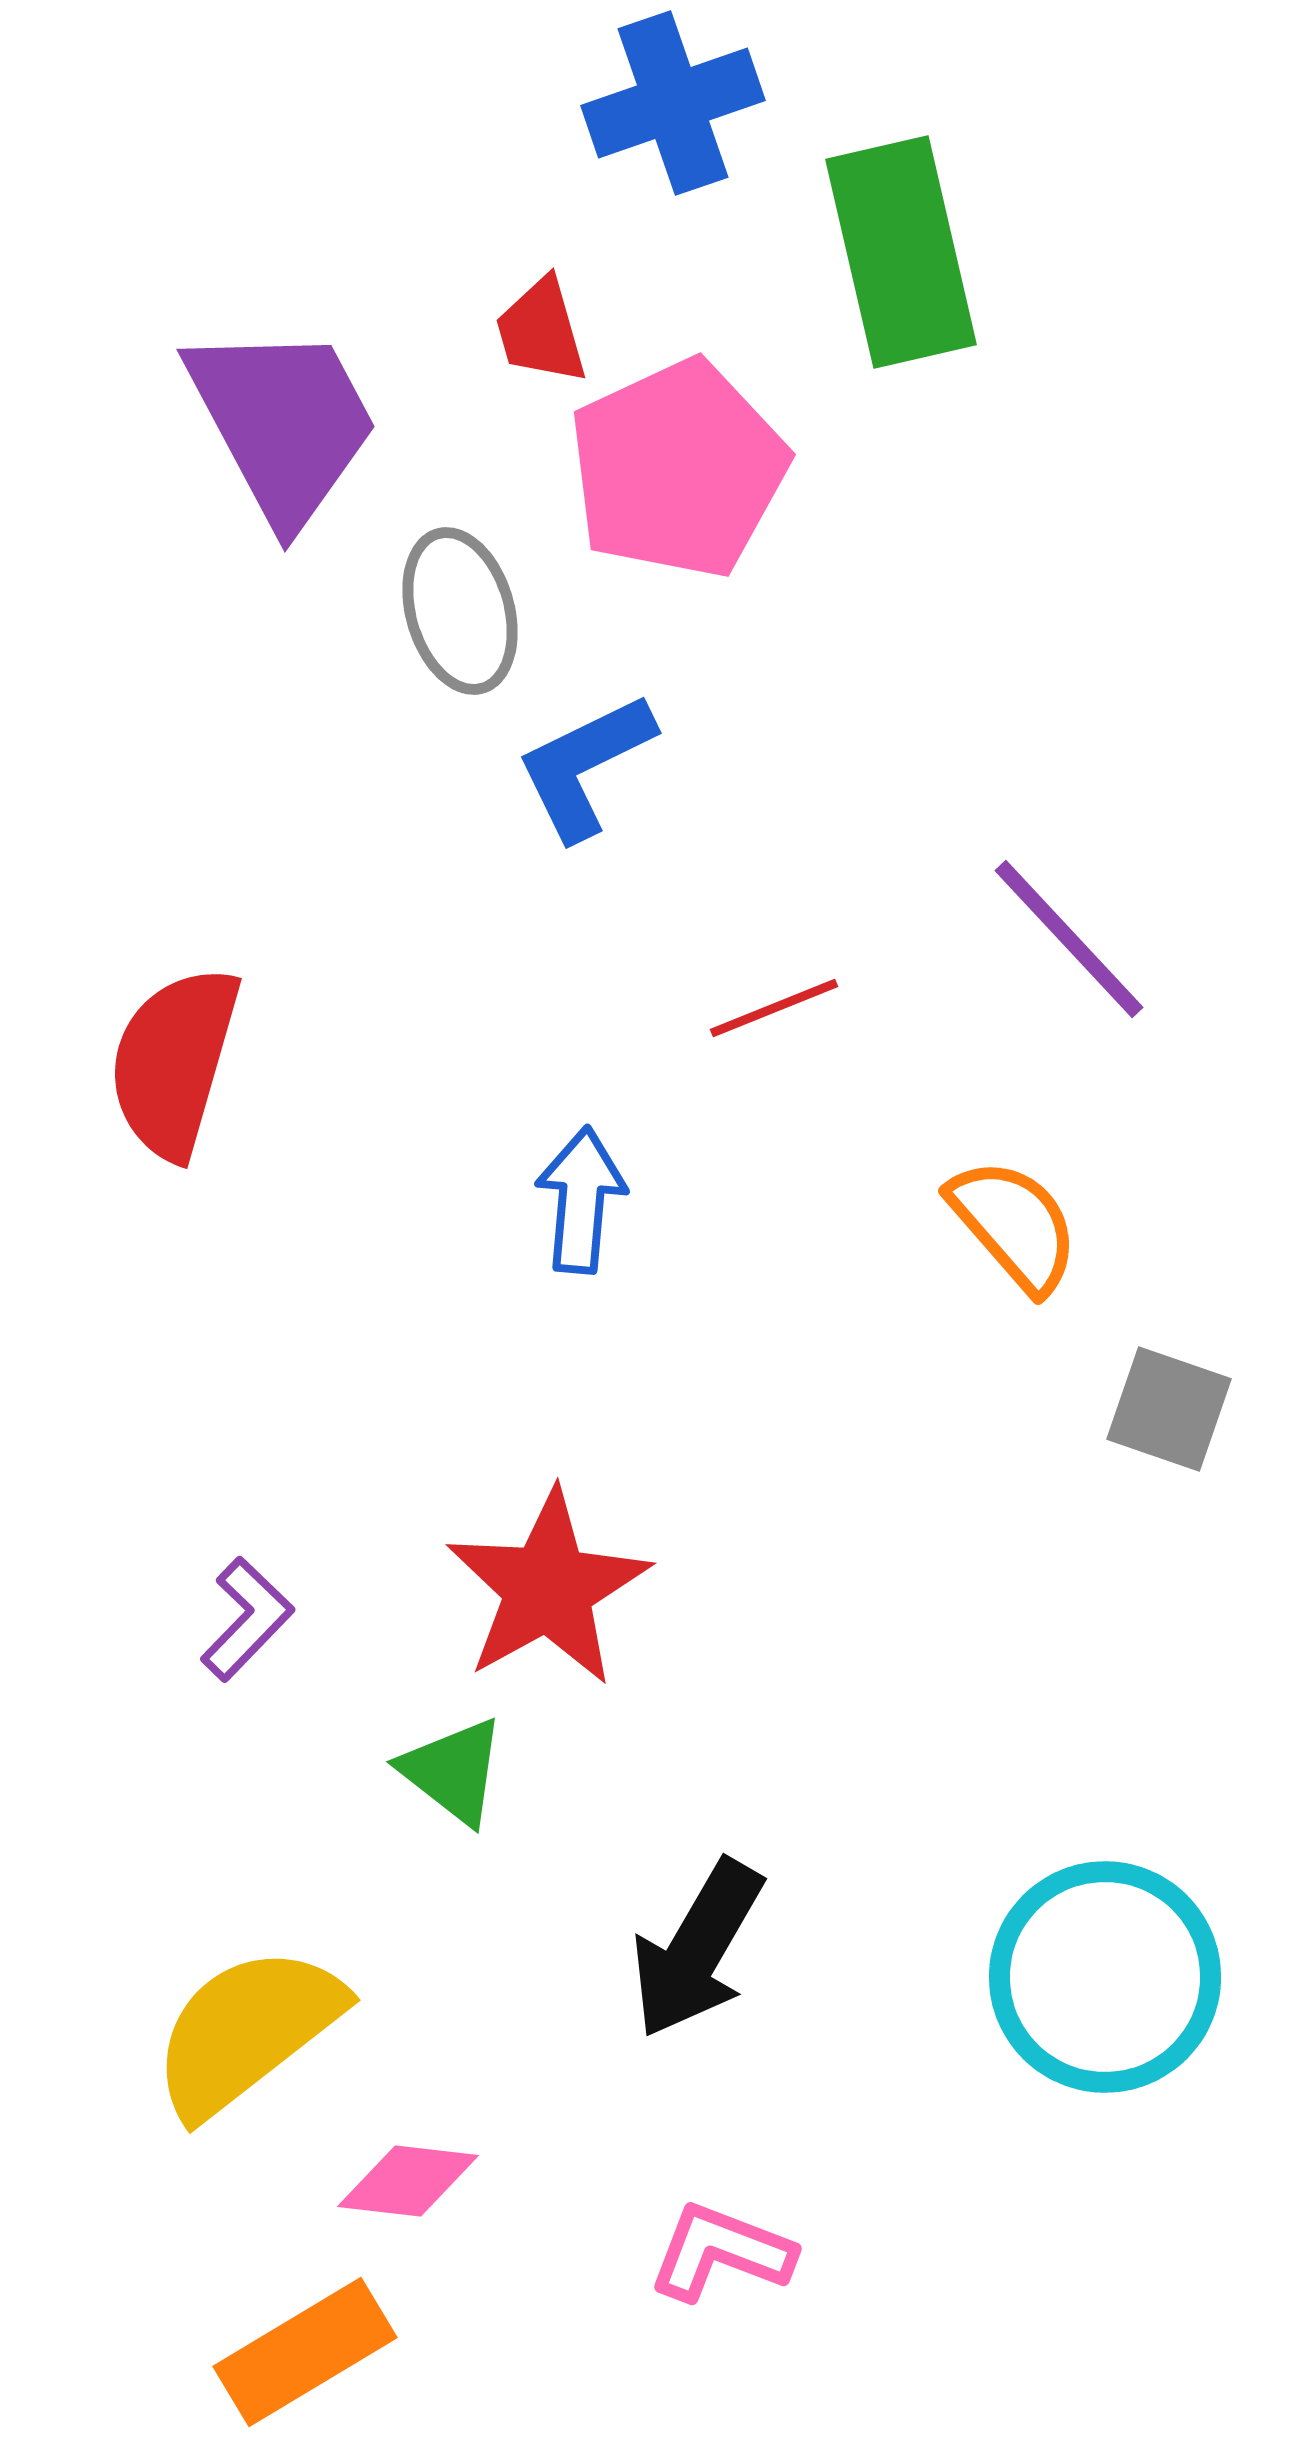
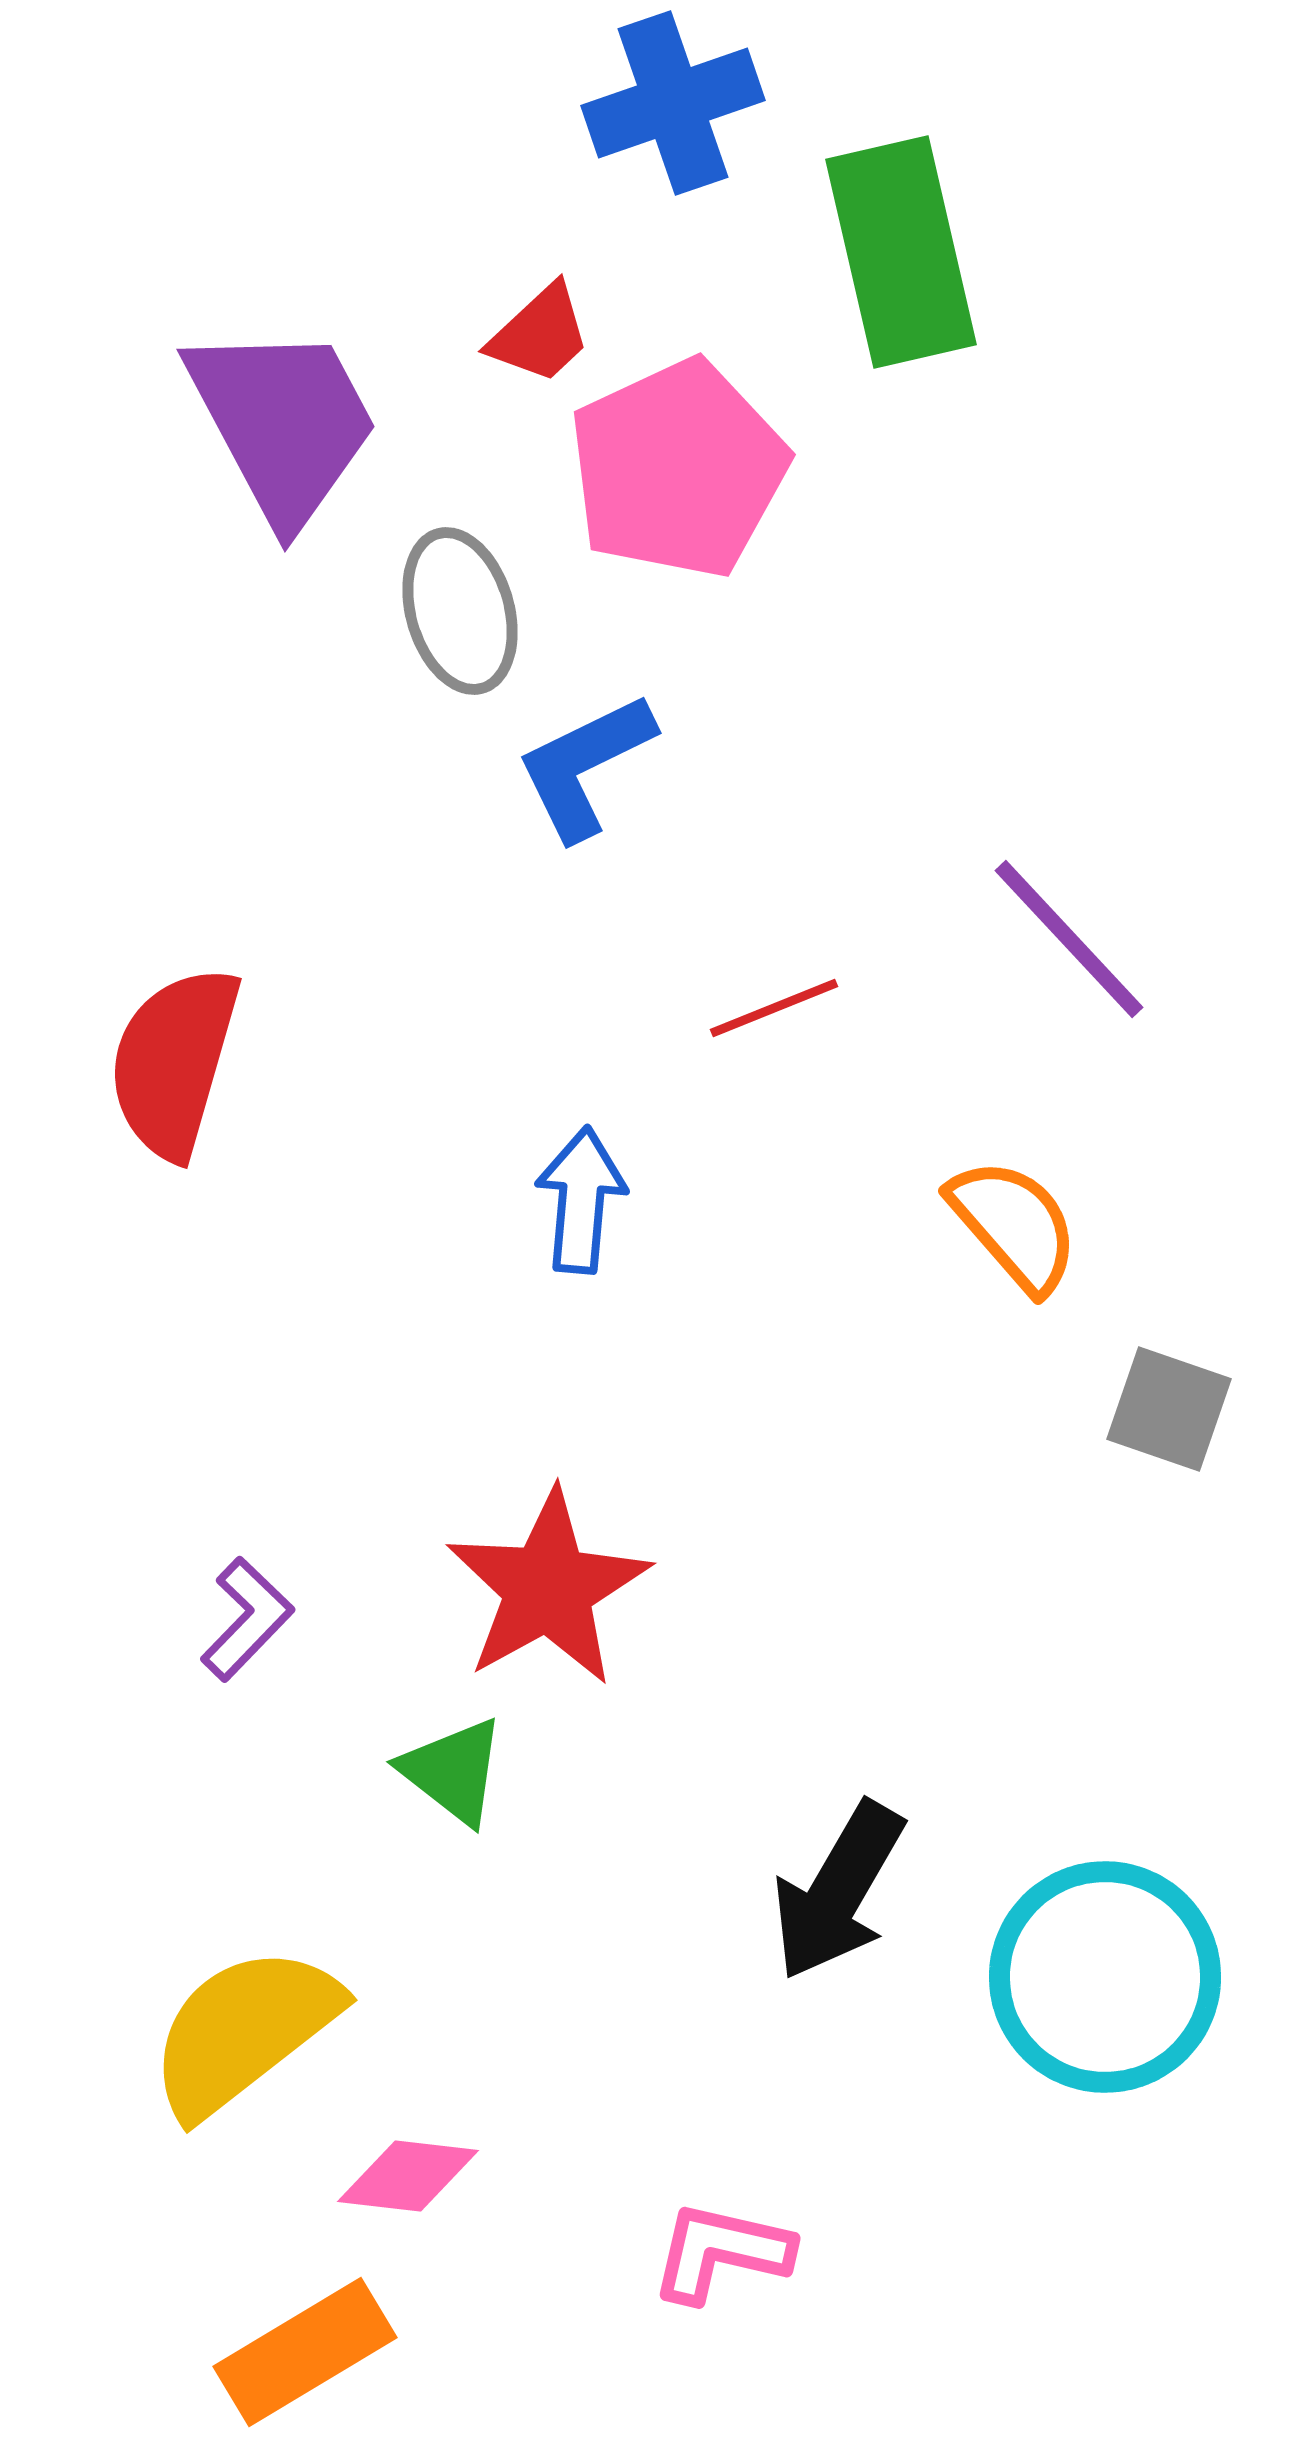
red trapezoid: moved 1 px left, 3 px down; rotated 117 degrees counterclockwise
black arrow: moved 141 px right, 58 px up
yellow semicircle: moved 3 px left
pink diamond: moved 5 px up
pink L-shape: rotated 8 degrees counterclockwise
